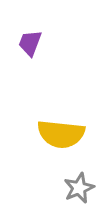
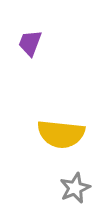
gray star: moved 4 px left
